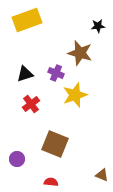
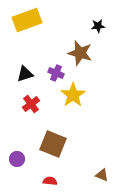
yellow star: moved 2 px left; rotated 15 degrees counterclockwise
brown square: moved 2 px left
red semicircle: moved 1 px left, 1 px up
